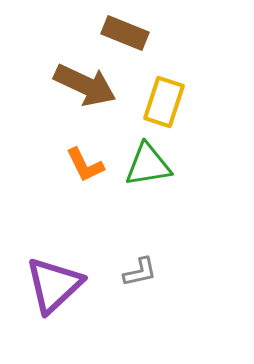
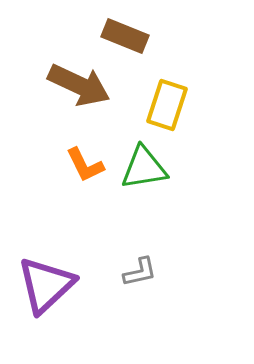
brown rectangle: moved 3 px down
brown arrow: moved 6 px left
yellow rectangle: moved 3 px right, 3 px down
green triangle: moved 4 px left, 3 px down
purple triangle: moved 8 px left
